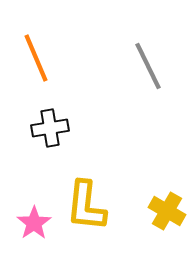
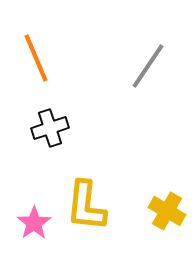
gray line: rotated 60 degrees clockwise
black cross: rotated 9 degrees counterclockwise
